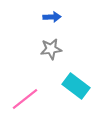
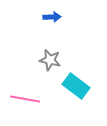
gray star: moved 1 px left, 11 px down; rotated 20 degrees clockwise
pink line: rotated 48 degrees clockwise
